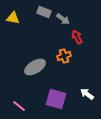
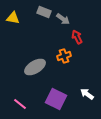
purple square: rotated 10 degrees clockwise
pink line: moved 1 px right, 2 px up
